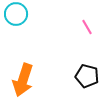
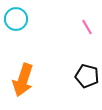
cyan circle: moved 5 px down
